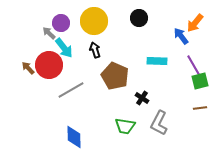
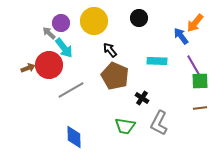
black arrow: moved 15 px right; rotated 21 degrees counterclockwise
brown arrow: rotated 112 degrees clockwise
green square: rotated 12 degrees clockwise
